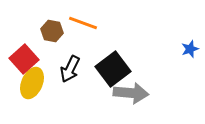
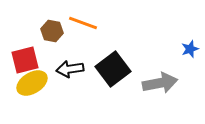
red square: moved 1 px right, 1 px down; rotated 28 degrees clockwise
black arrow: rotated 56 degrees clockwise
yellow ellipse: rotated 36 degrees clockwise
gray arrow: moved 29 px right, 10 px up; rotated 16 degrees counterclockwise
